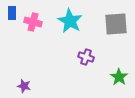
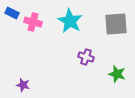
blue rectangle: rotated 64 degrees counterclockwise
green star: moved 2 px left, 3 px up; rotated 18 degrees counterclockwise
purple star: moved 1 px left, 1 px up
